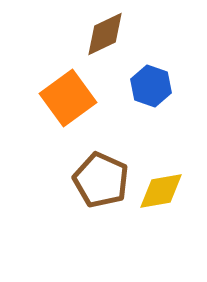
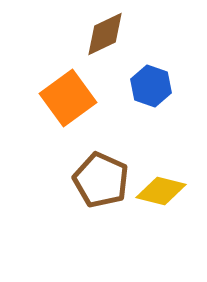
yellow diamond: rotated 24 degrees clockwise
